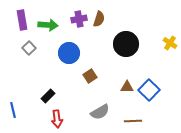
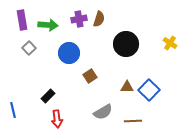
gray semicircle: moved 3 px right
